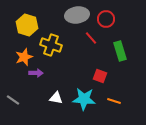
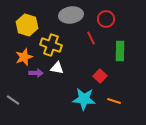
gray ellipse: moved 6 px left
red line: rotated 16 degrees clockwise
green rectangle: rotated 18 degrees clockwise
red square: rotated 24 degrees clockwise
white triangle: moved 1 px right, 30 px up
